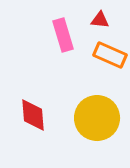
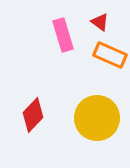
red triangle: moved 2 px down; rotated 30 degrees clockwise
red diamond: rotated 48 degrees clockwise
